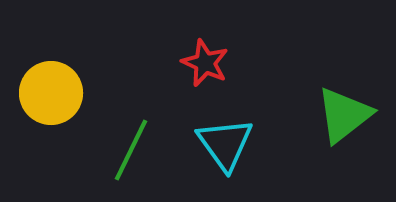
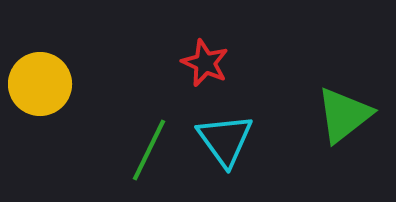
yellow circle: moved 11 px left, 9 px up
cyan triangle: moved 4 px up
green line: moved 18 px right
